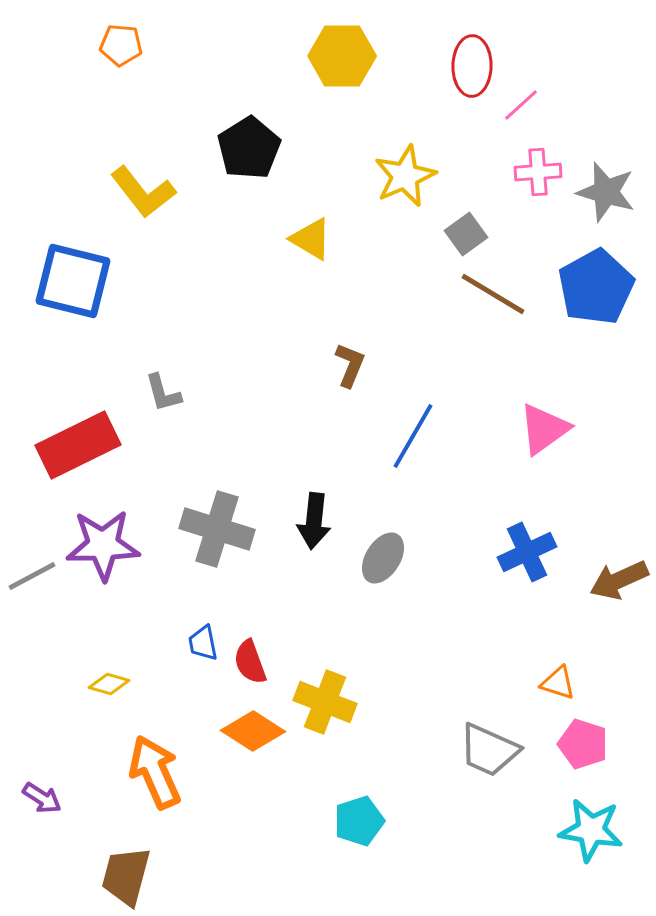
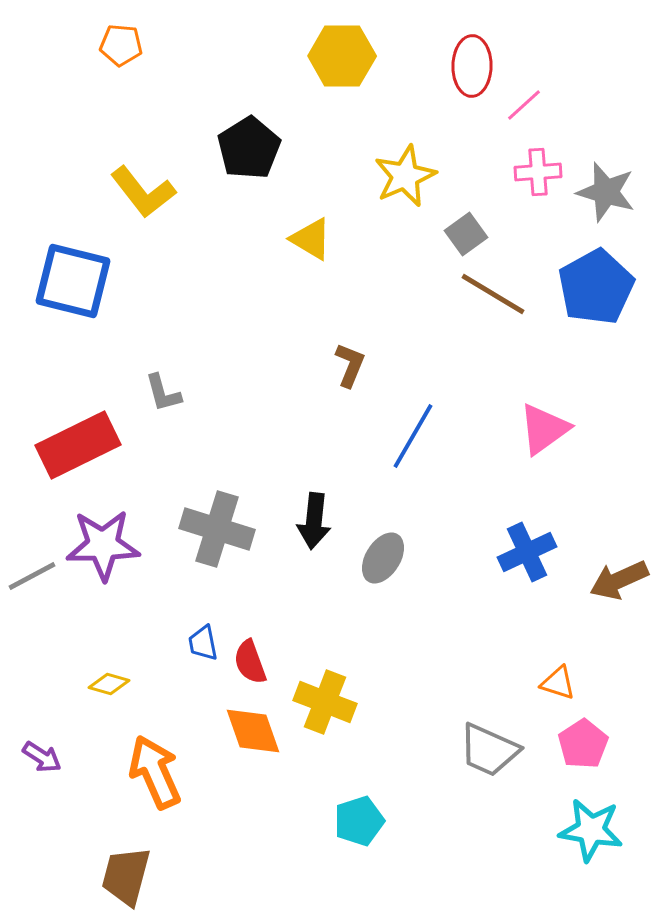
pink line: moved 3 px right
orange diamond: rotated 38 degrees clockwise
pink pentagon: rotated 21 degrees clockwise
purple arrow: moved 41 px up
